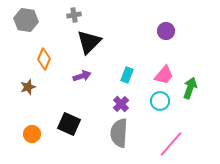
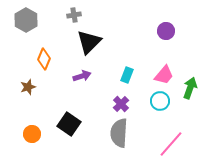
gray hexagon: rotated 20 degrees clockwise
black square: rotated 10 degrees clockwise
